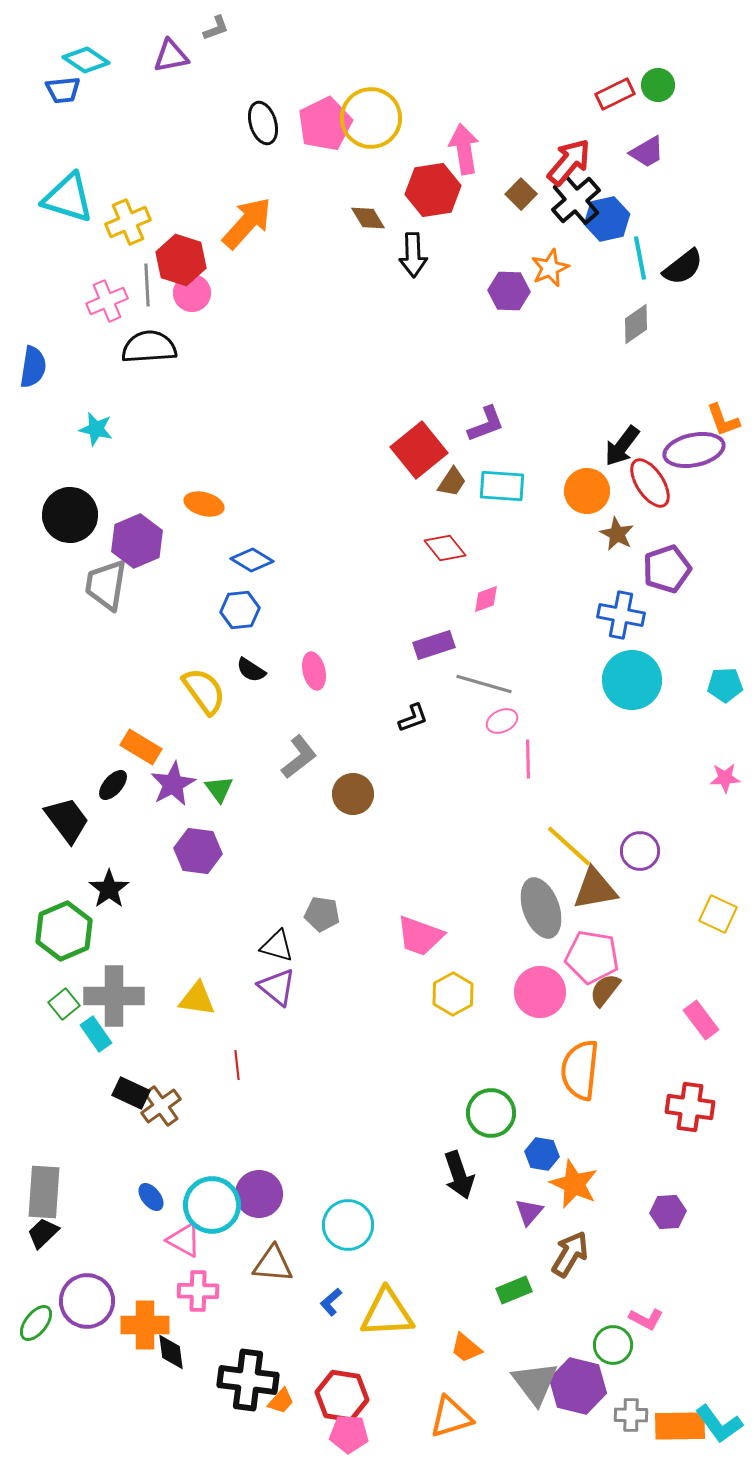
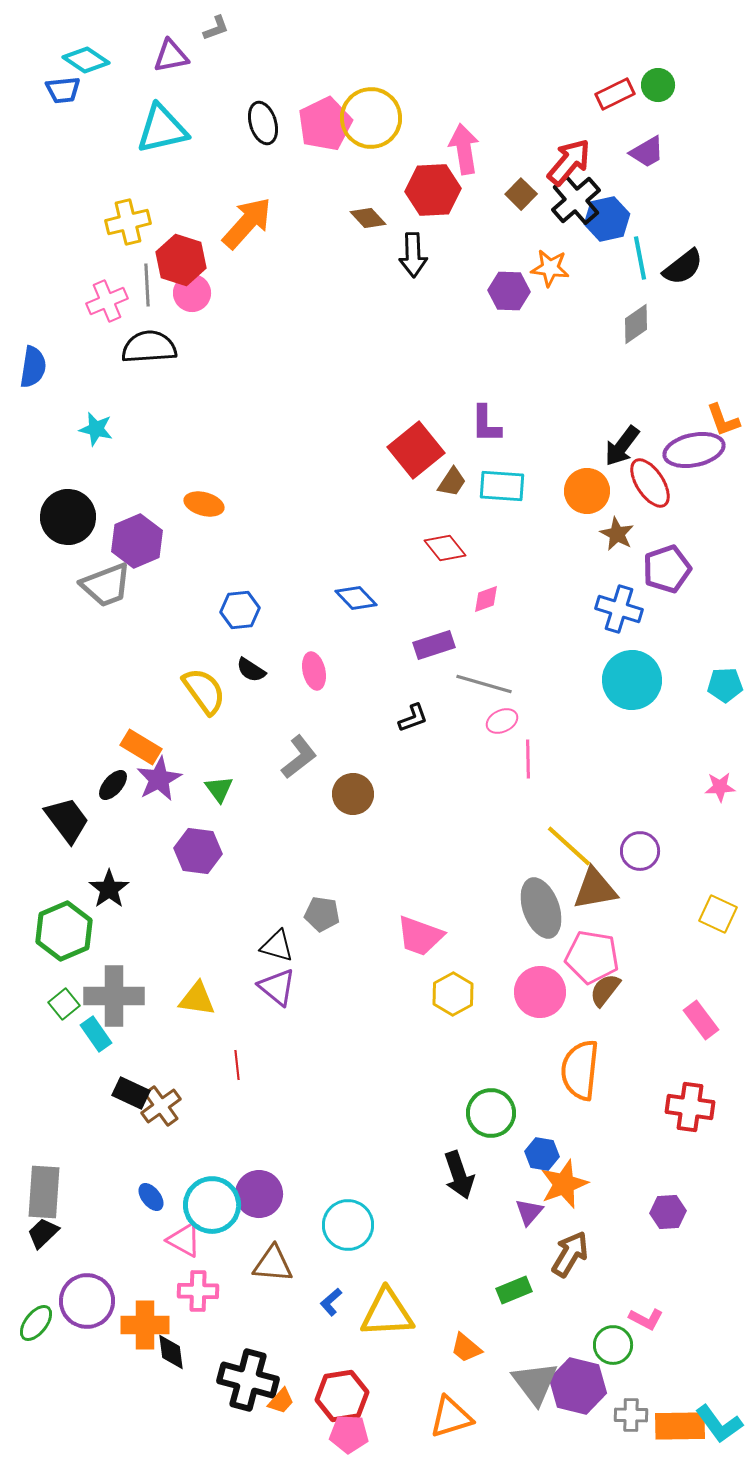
red hexagon at (433, 190): rotated 6 degrees clockwise
cyan triangle at (68, 198): moved 94 px right, 69 px up; rotated 30 degrees counterclockwise
brown diamond at (368, 218): rotated 12 degrees counterclockwise
yellow cross at (128, 222): rotated 9 degrees clockwise
orange star at (550, 268): rotated 30 degrees clockwise
purple L-shape at (486, 424): rotated 111 degrees clockwise
red square at (419, 450): moved 3 px left
black circle at (70, 515): moved 2 px left, 2 px down
blue diamond at (252, 560): moved 104 px right, 38 px down; rotated 15 degrees clockwise
gray trapezoid at (106, 585): rotated 120 degrees counterclockwise
blue cross at (621, 615): moved 2 px left, 6 px up; rotated 6 degrees clockwise
pink star at (725, 778): moved 5 px left, 9 px down
purple star at (173, 784): moved 14 px left, 5 px up
orange star at (574, 1184): moved 10 px left; rotated 27 degrees clockwise
black cross at (248, 1380): rotated 8 degrees clockwise
red hexagon at (342, 1396): rotated 18 degrees counterclockwise
